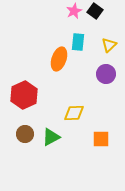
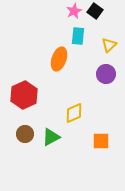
cyan rectangle: moved 6 px up
yellow diamond: rotated 20 degrees counterclockwise
orange square: moved 2 px down
